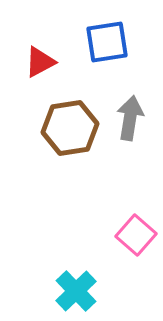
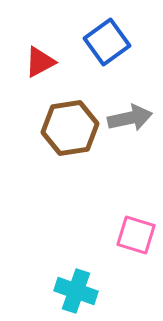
blue square: rotated 27 degrees counterclockwise
gray arrow: rotated 69 degrees clockwise
pink square: rotated 24 degrees counterclockwise
cyan cross: rotated 27 degrees counterclockwise
